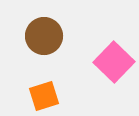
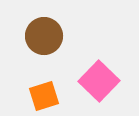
pink square: moved 15 px left, 19 px down
